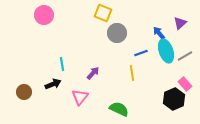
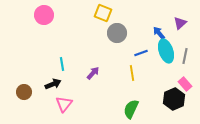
gray line: rotated 49 degrees counterclockwise
pink triangle: moved 16 px left, 7 px down
green semicircle: moved 12 px right; rotated 90 degrees counterclockwise
